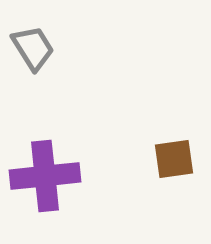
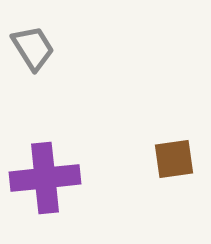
purple cross: moved 2 px down
